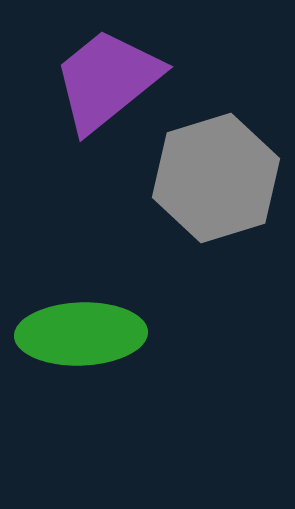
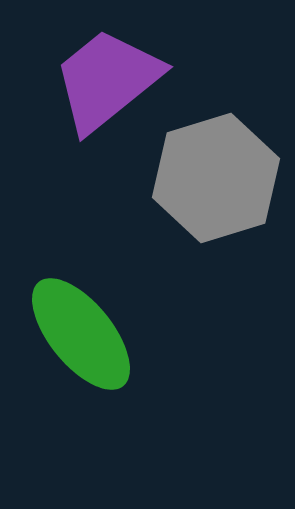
green ellipse: rotated 53 degrees clockwise
